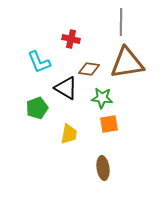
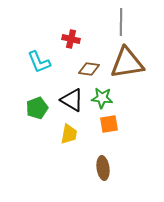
black triangle: moved 6 px right, 12 px down
